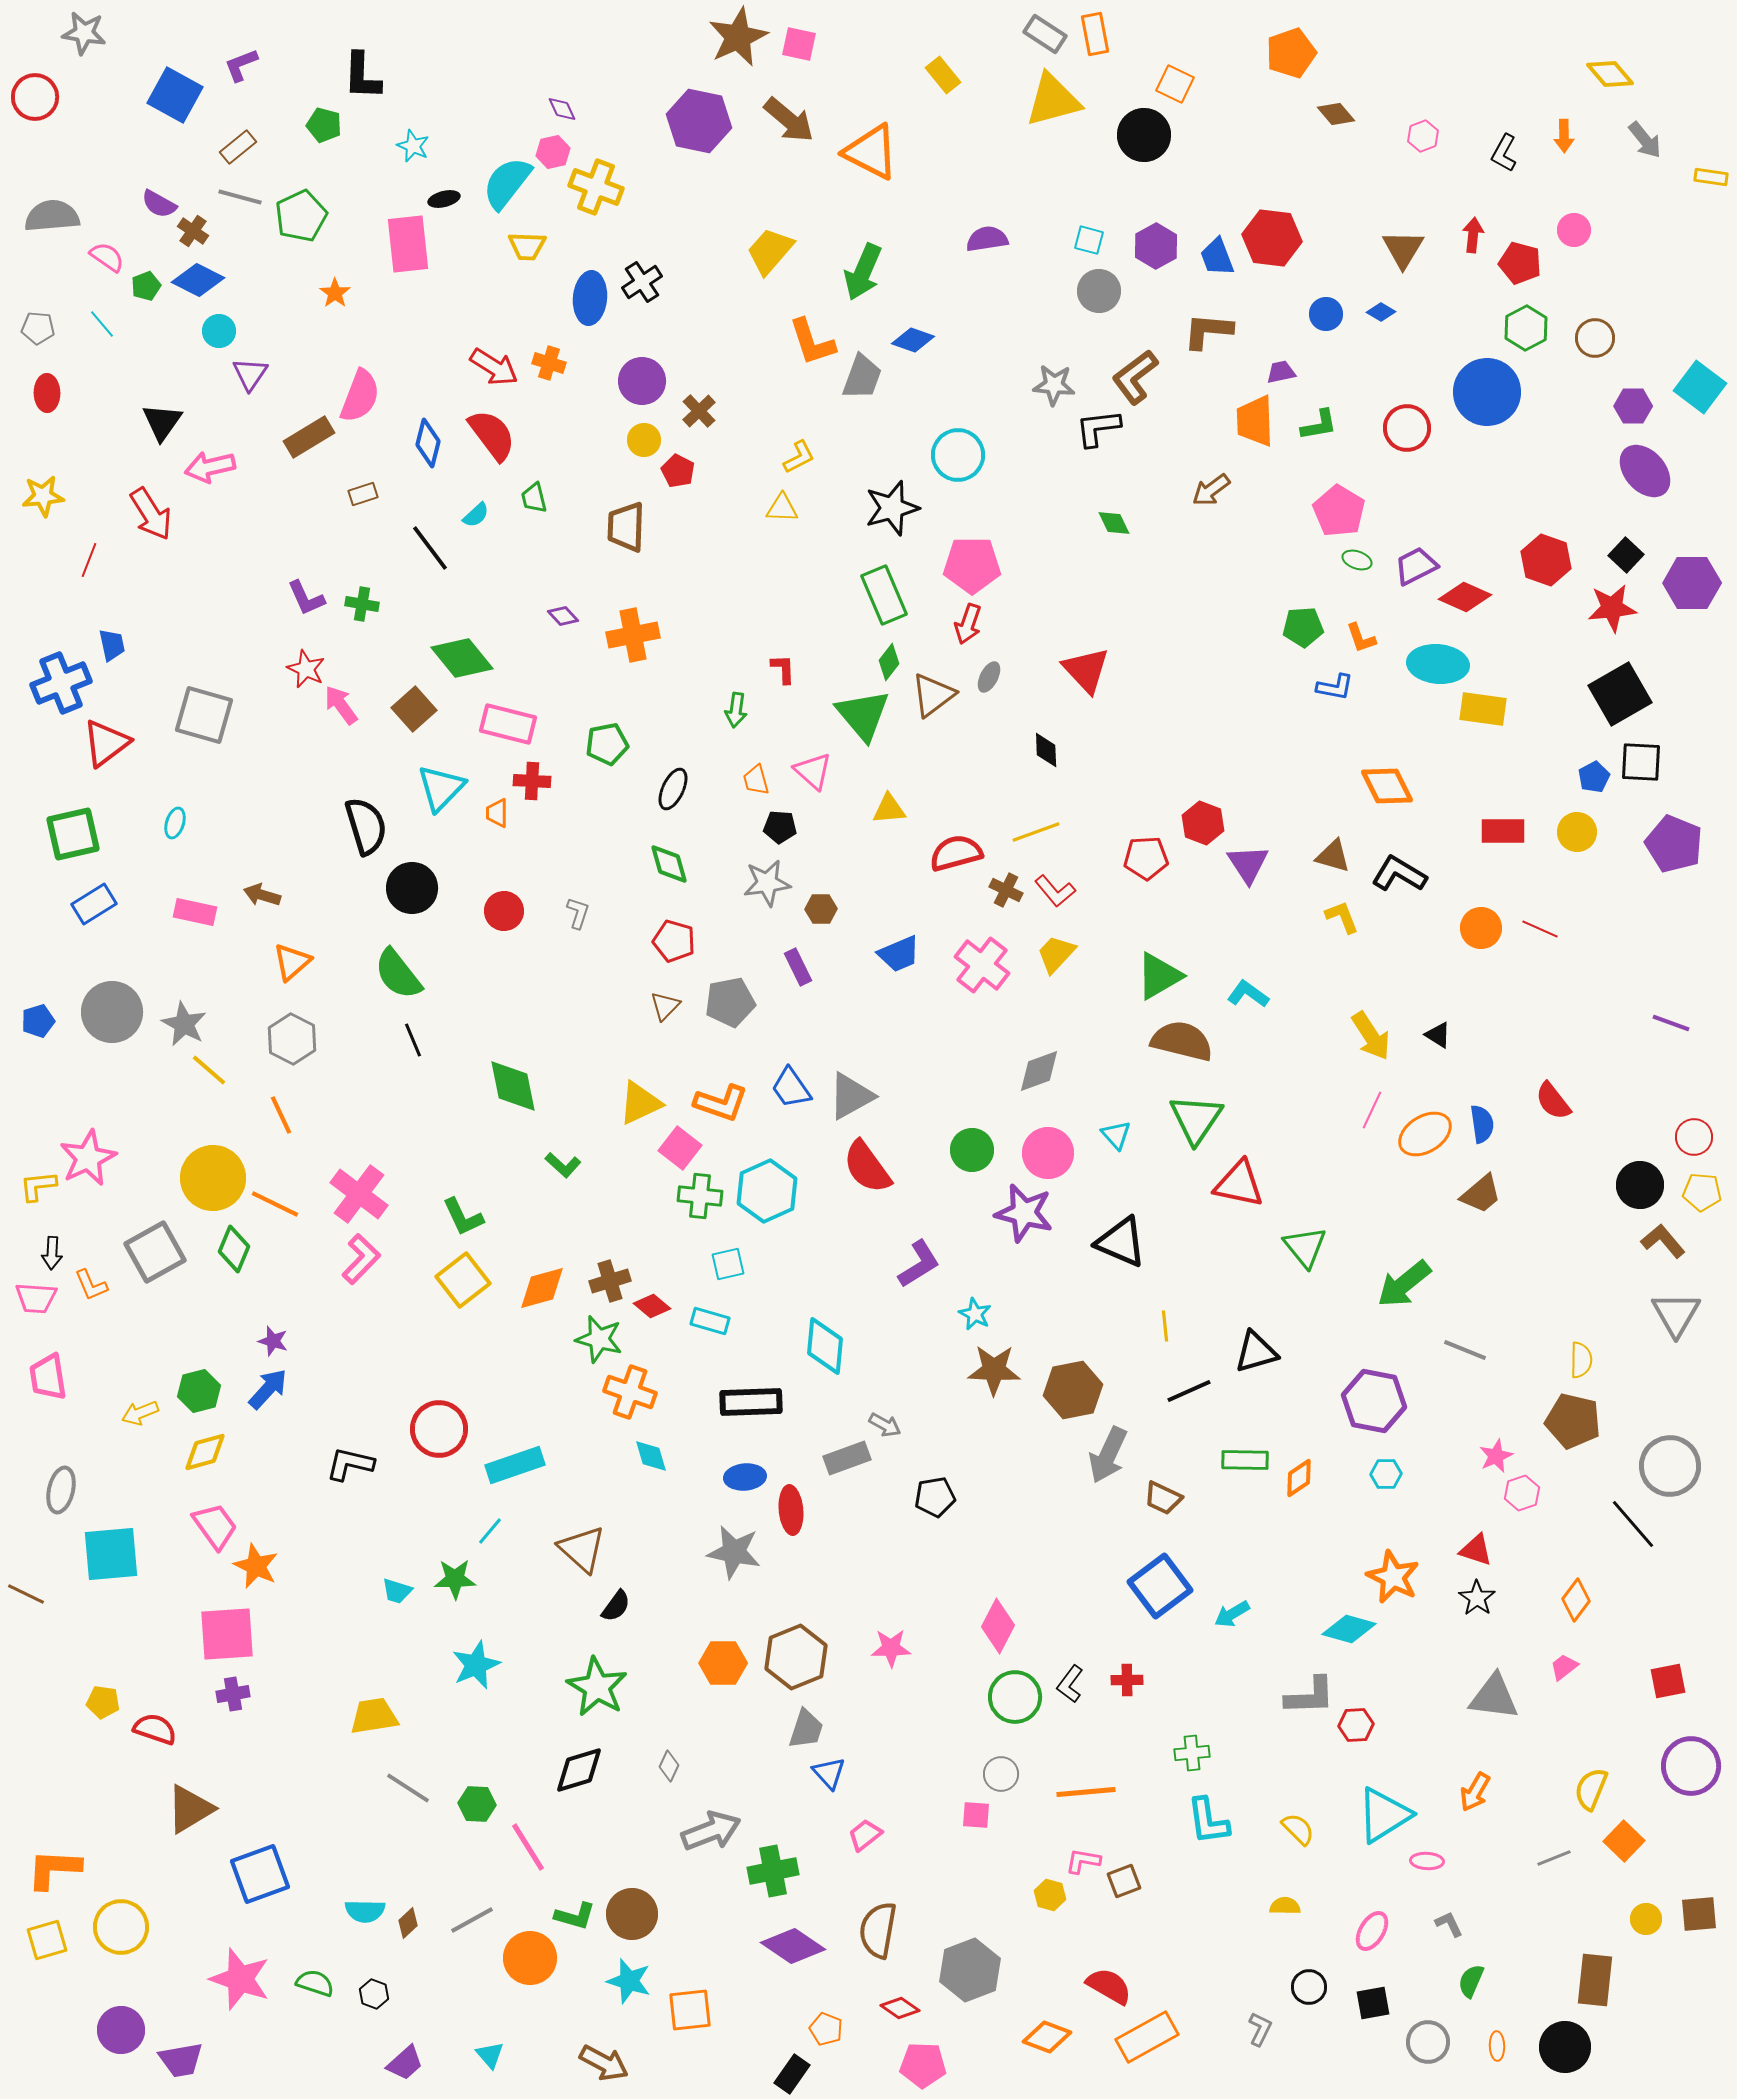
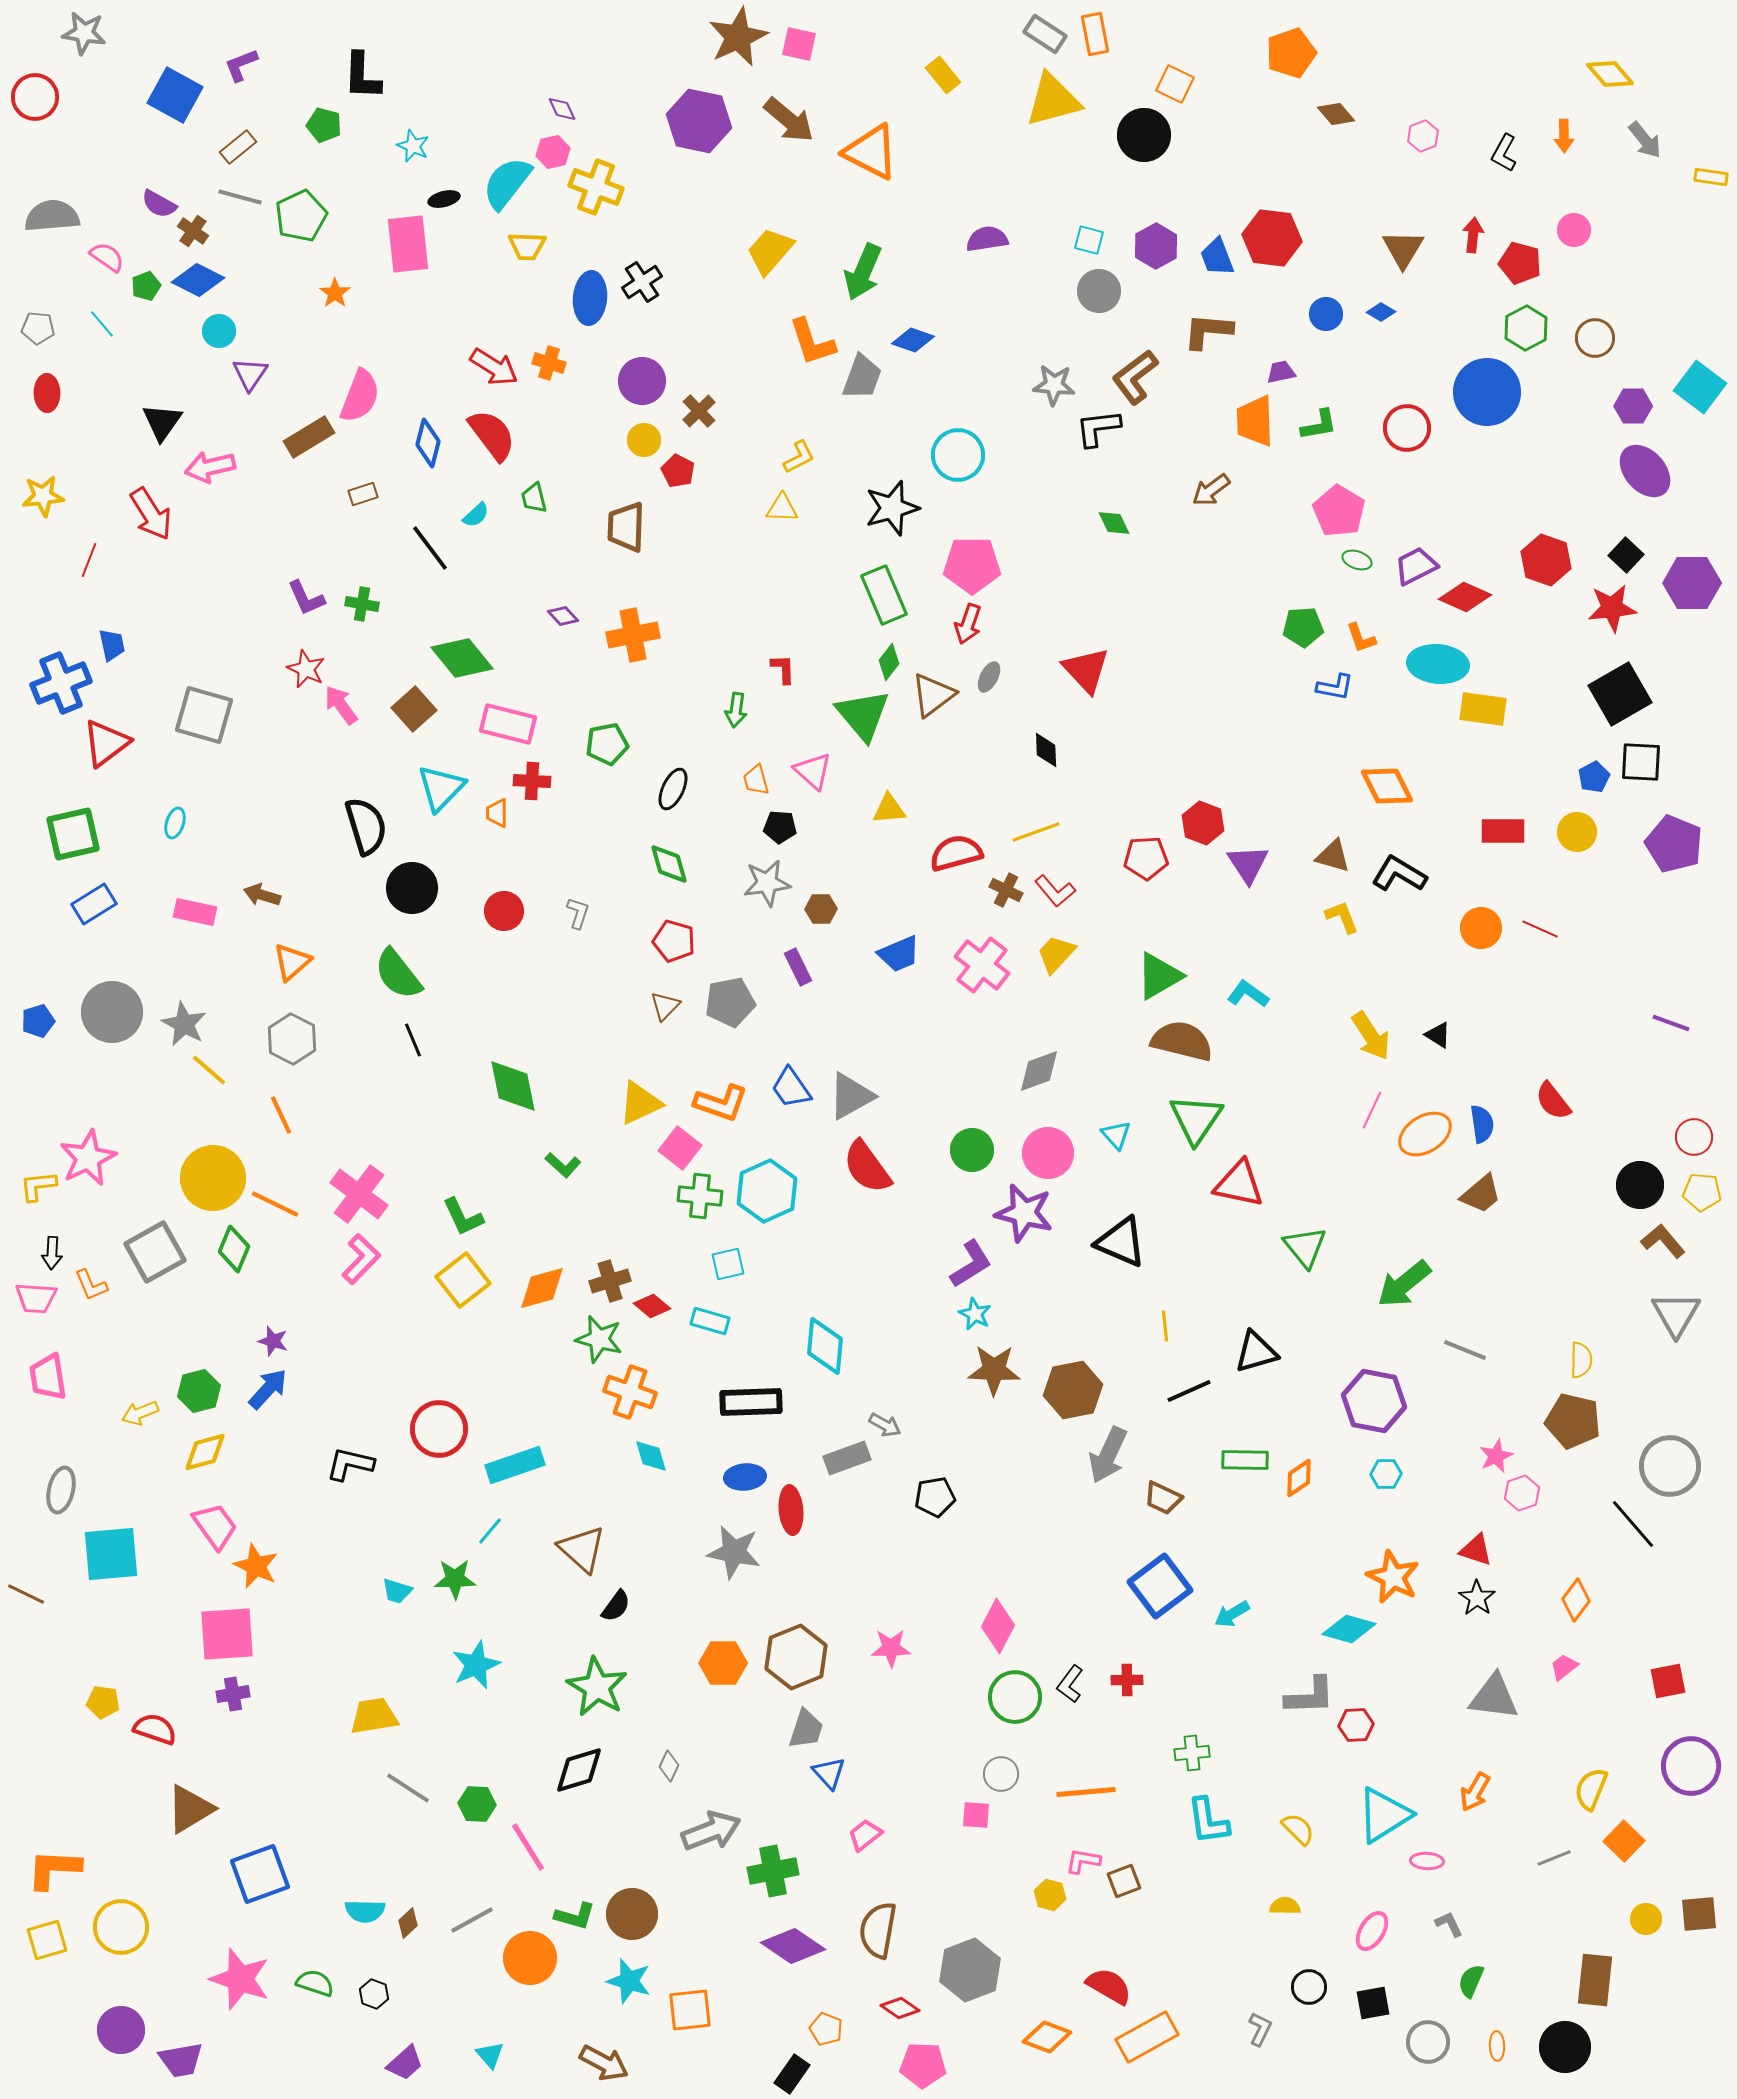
purple L-shape at (919, 1264): moved 52 px right
